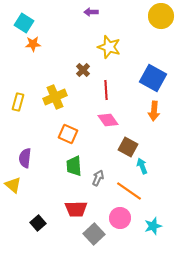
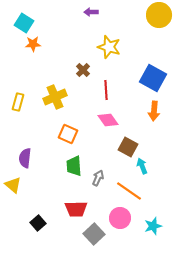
yellow circle: moved 2 px left, 1 px up
